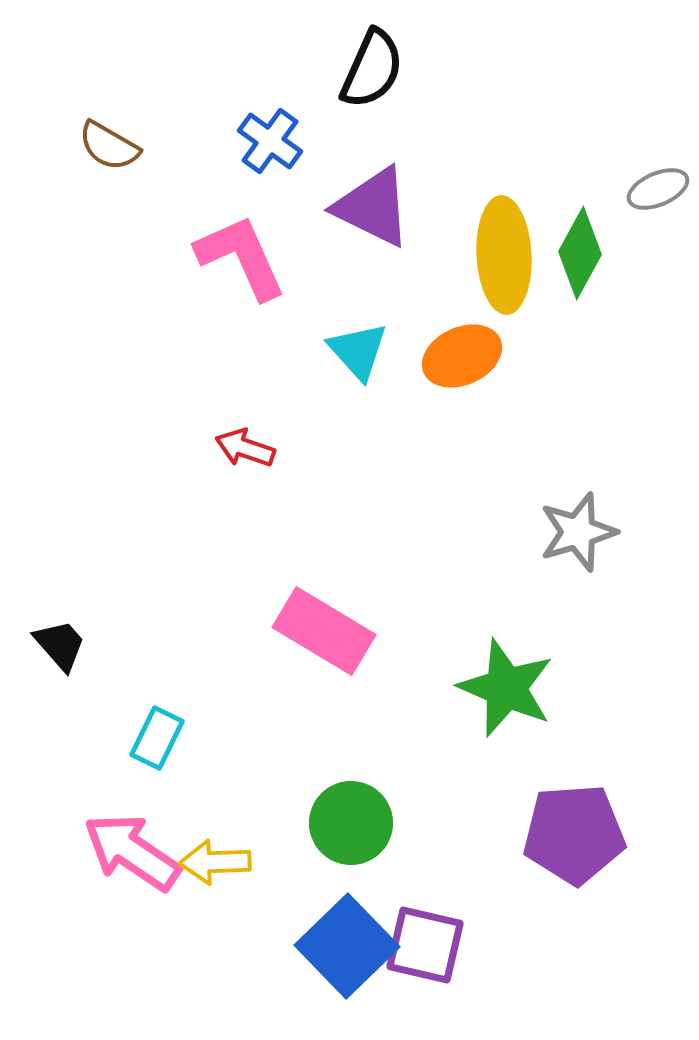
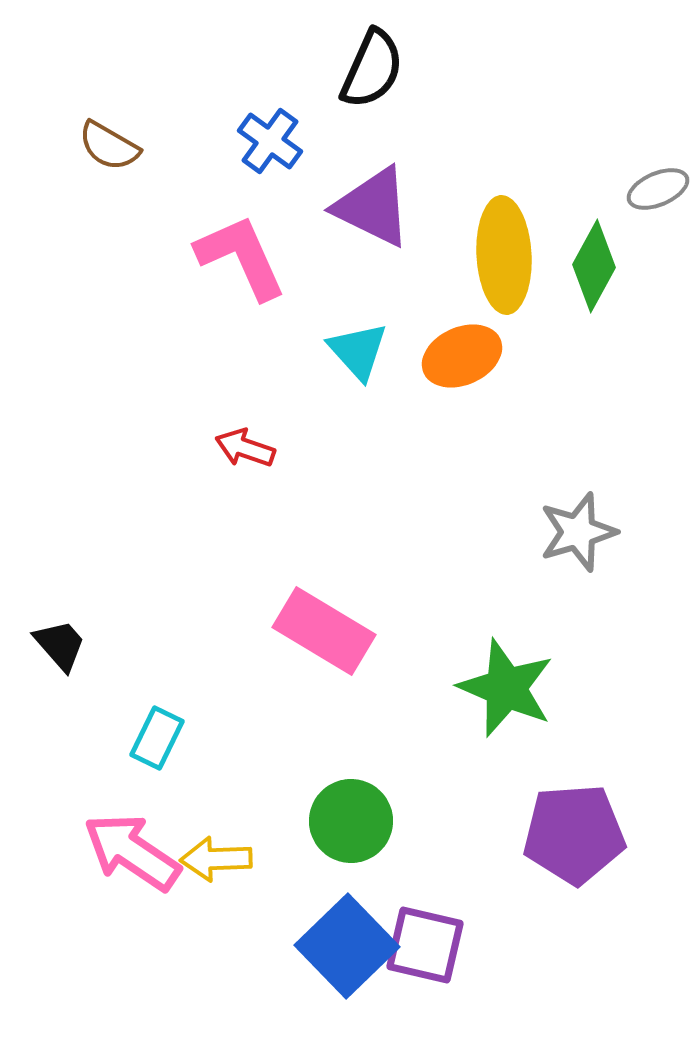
green diamond: moved 14 px right, 13 px down
green circle: moved 2 px up
yellow arrow: moved 1 px right, 3 px up
